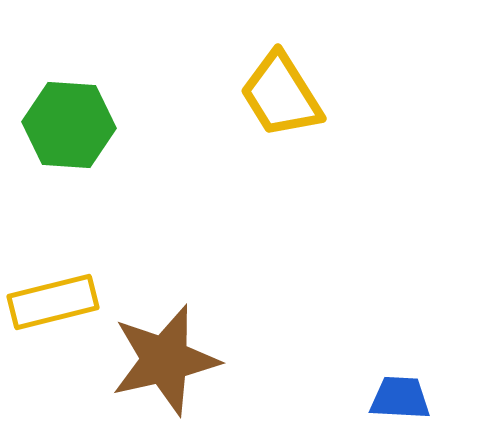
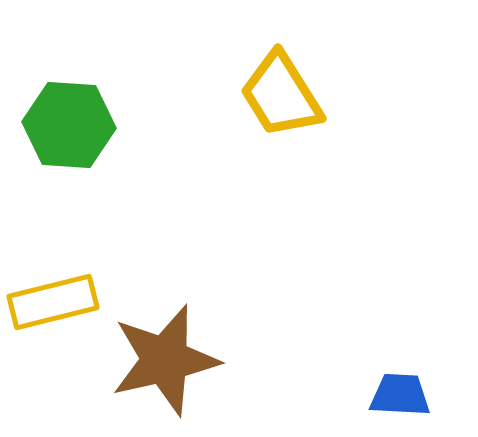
blue trapezoid: moved 3 px up
